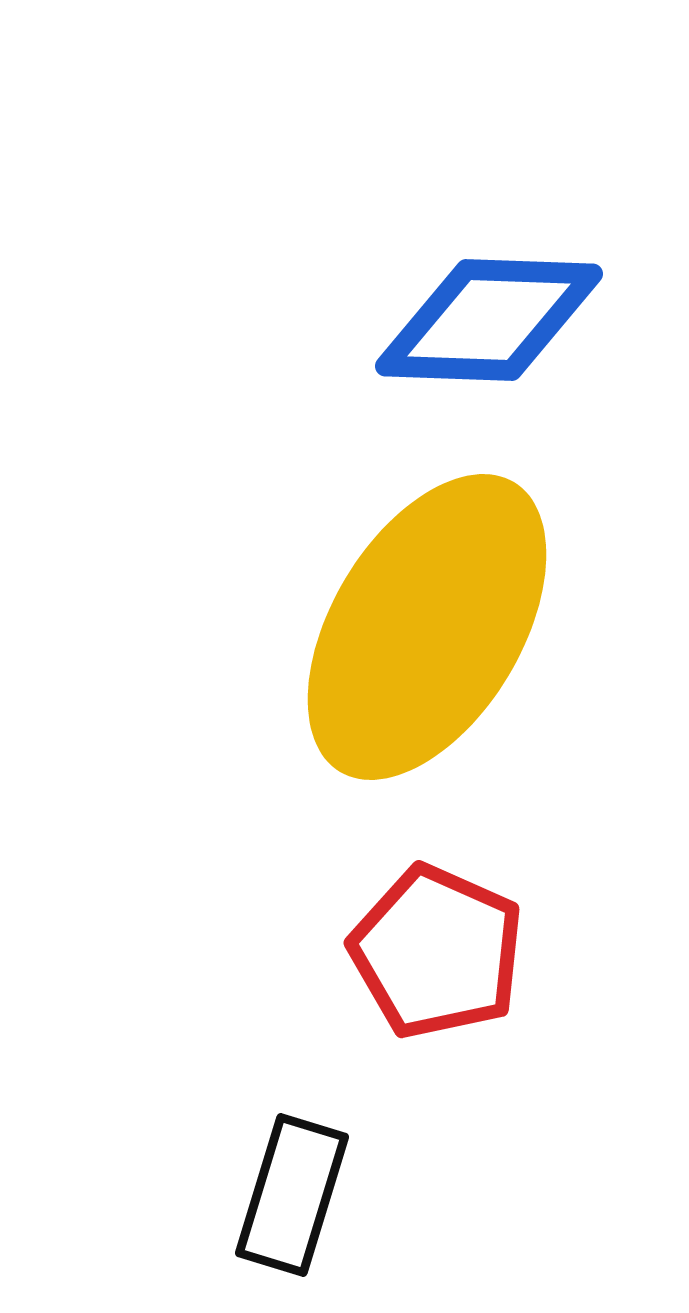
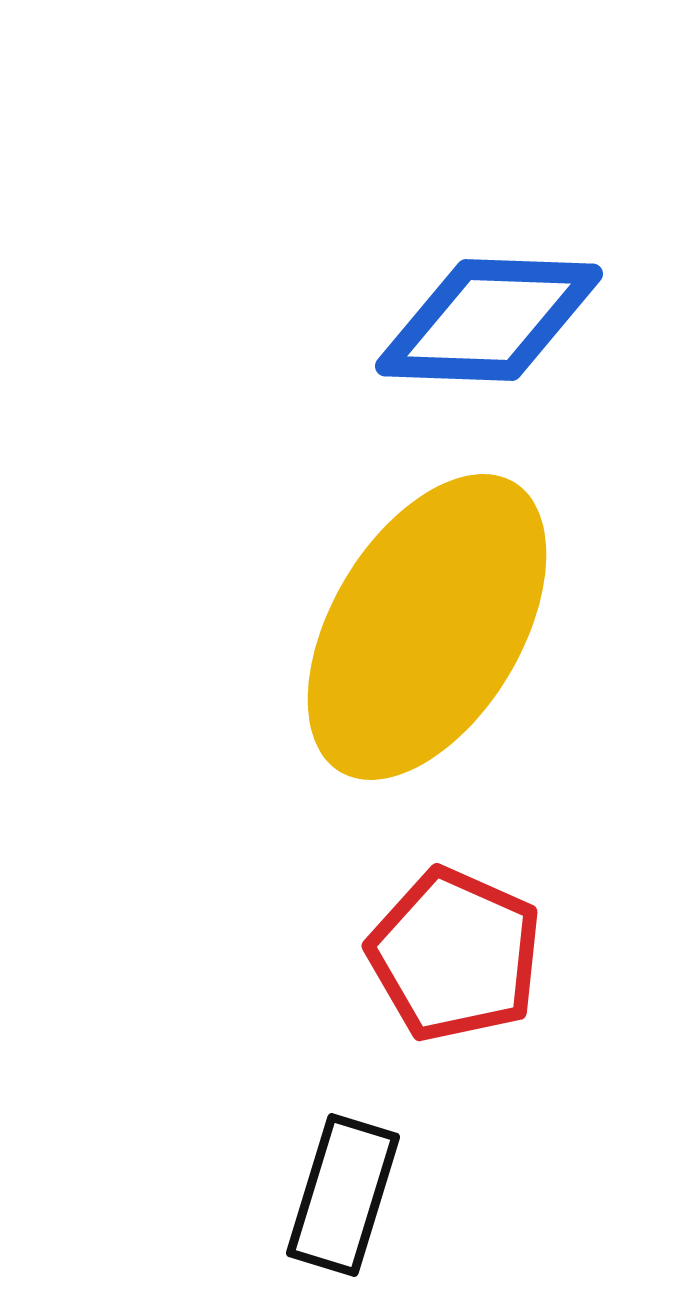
red pentagon: moved 18 px right, 3 px down
black rectangle: moved 51 px right
